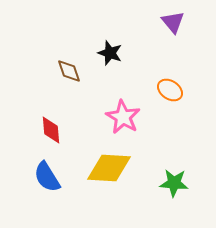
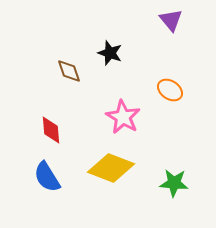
purple triangle: moved 2 px left, 2 px up
yellow diamond: moved 2 px right; rotated 18 degrees clockwise
